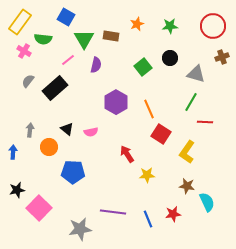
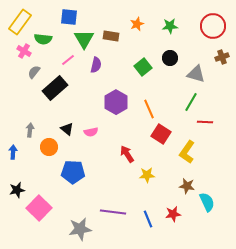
blue square: moved 3 px right; rotated 24 degrees counterclockwise
gray semicircle: moved 6 px right, 9 px up
